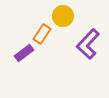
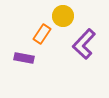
purple L-shape: moved 4 px left
purple rectangle: moved 5 px down; rotated 48 degrees clockwise
